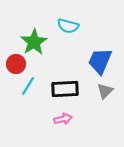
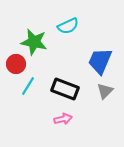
cyan semicircle: rotated 40 degrees counterclockwise
green star: rotated 28 degrees counterclockwise
black rectangle: rotated 24 degrees clockwise
